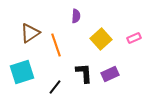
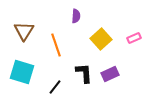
brown triangle: moved 6 px left, 2 px up; rotated 25 degrees counterclockwise
cyan square: rotated 35 degrees clockwise
